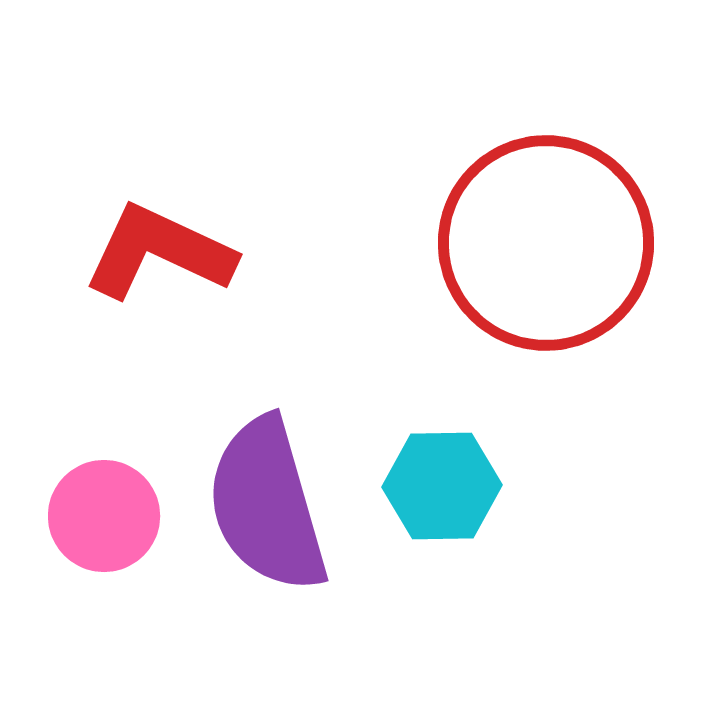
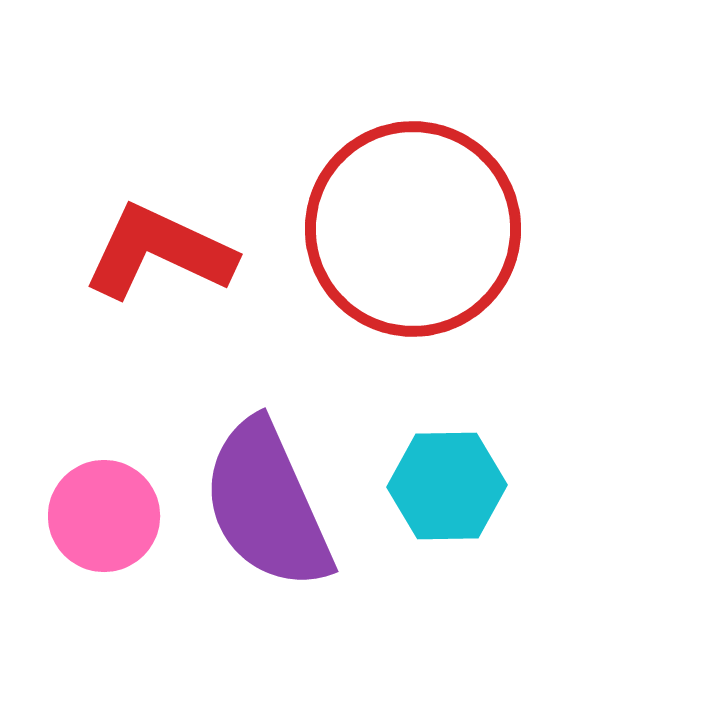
red circle: moved 133 px left, 14 px up
cyan hexagon: moved 5 px right
purple semicircle: rotated 8 degrees counterclockwise
